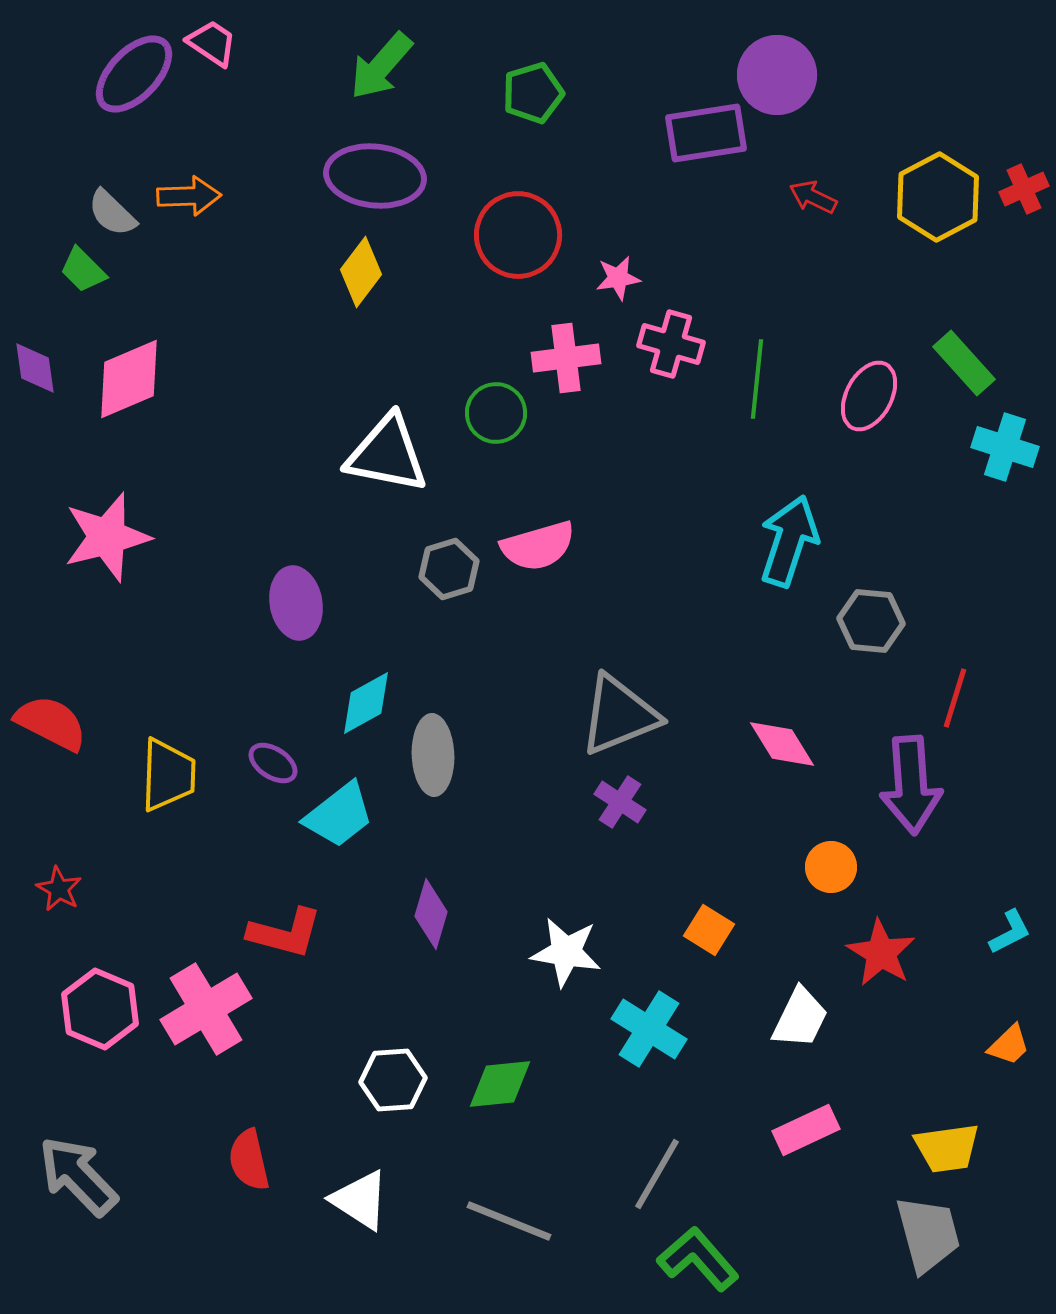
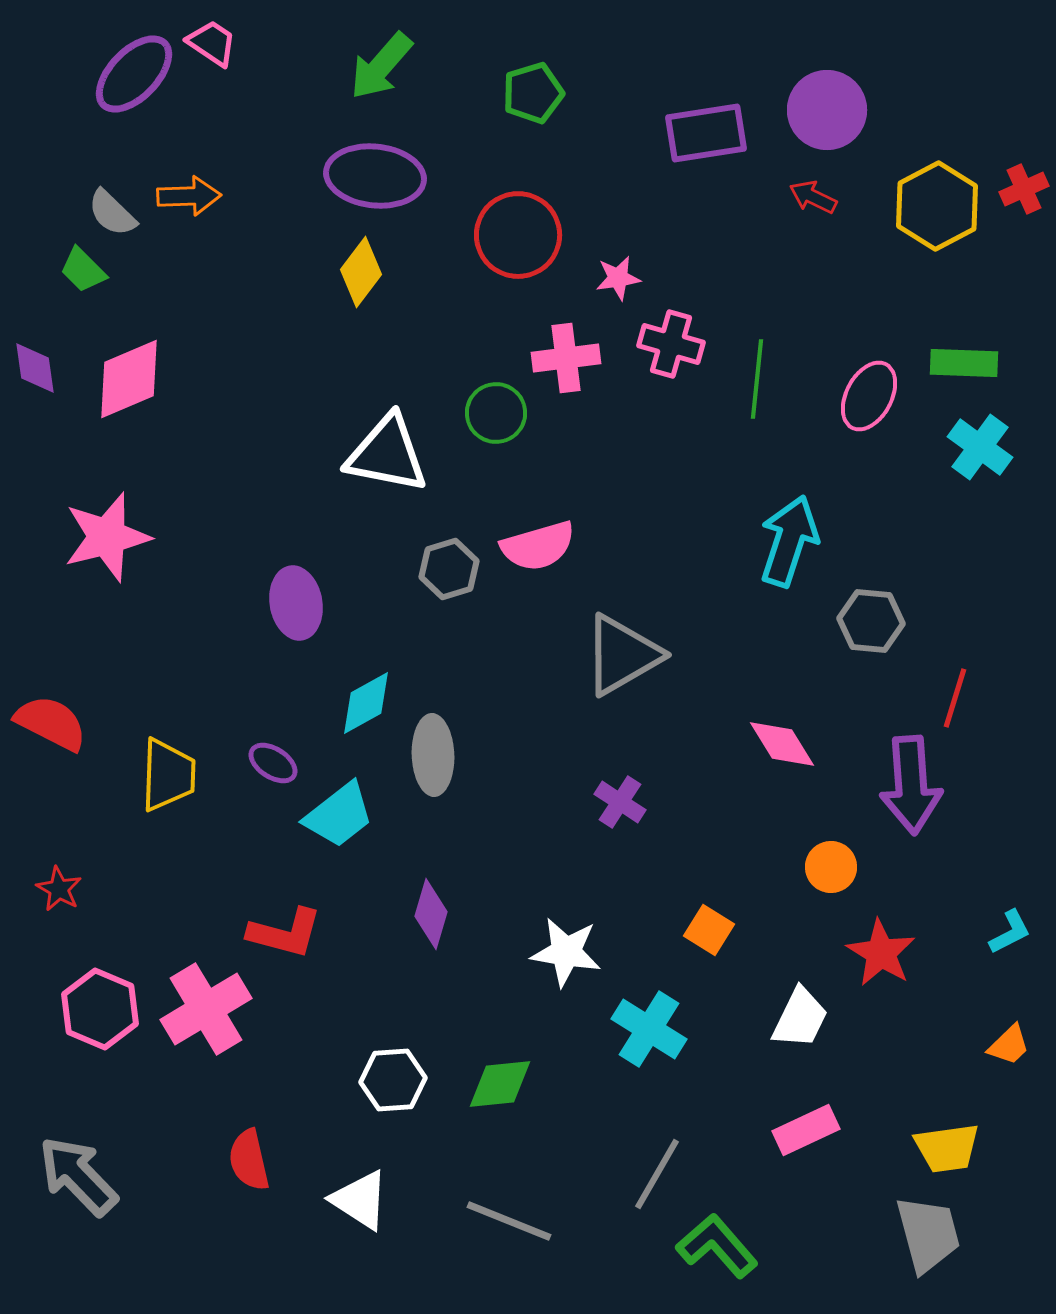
purple circle at (777, 75): moved 50 px right, 35 px down
yellow hexagon at (938, 197): moved 1 px left, 9 px down
green rectangle at (964, 363): rotated 46 degrees counterclockwise
cyan cross at (1005, 447): moved 25 px left; rotated 18 degrees clockwise
gray triangle at (619, 715): moved 3 px right, 60 px up; rotated 8 degrees counterclockwise
green L-shape at (698, 1259): moved 19 px right, 13 px up
